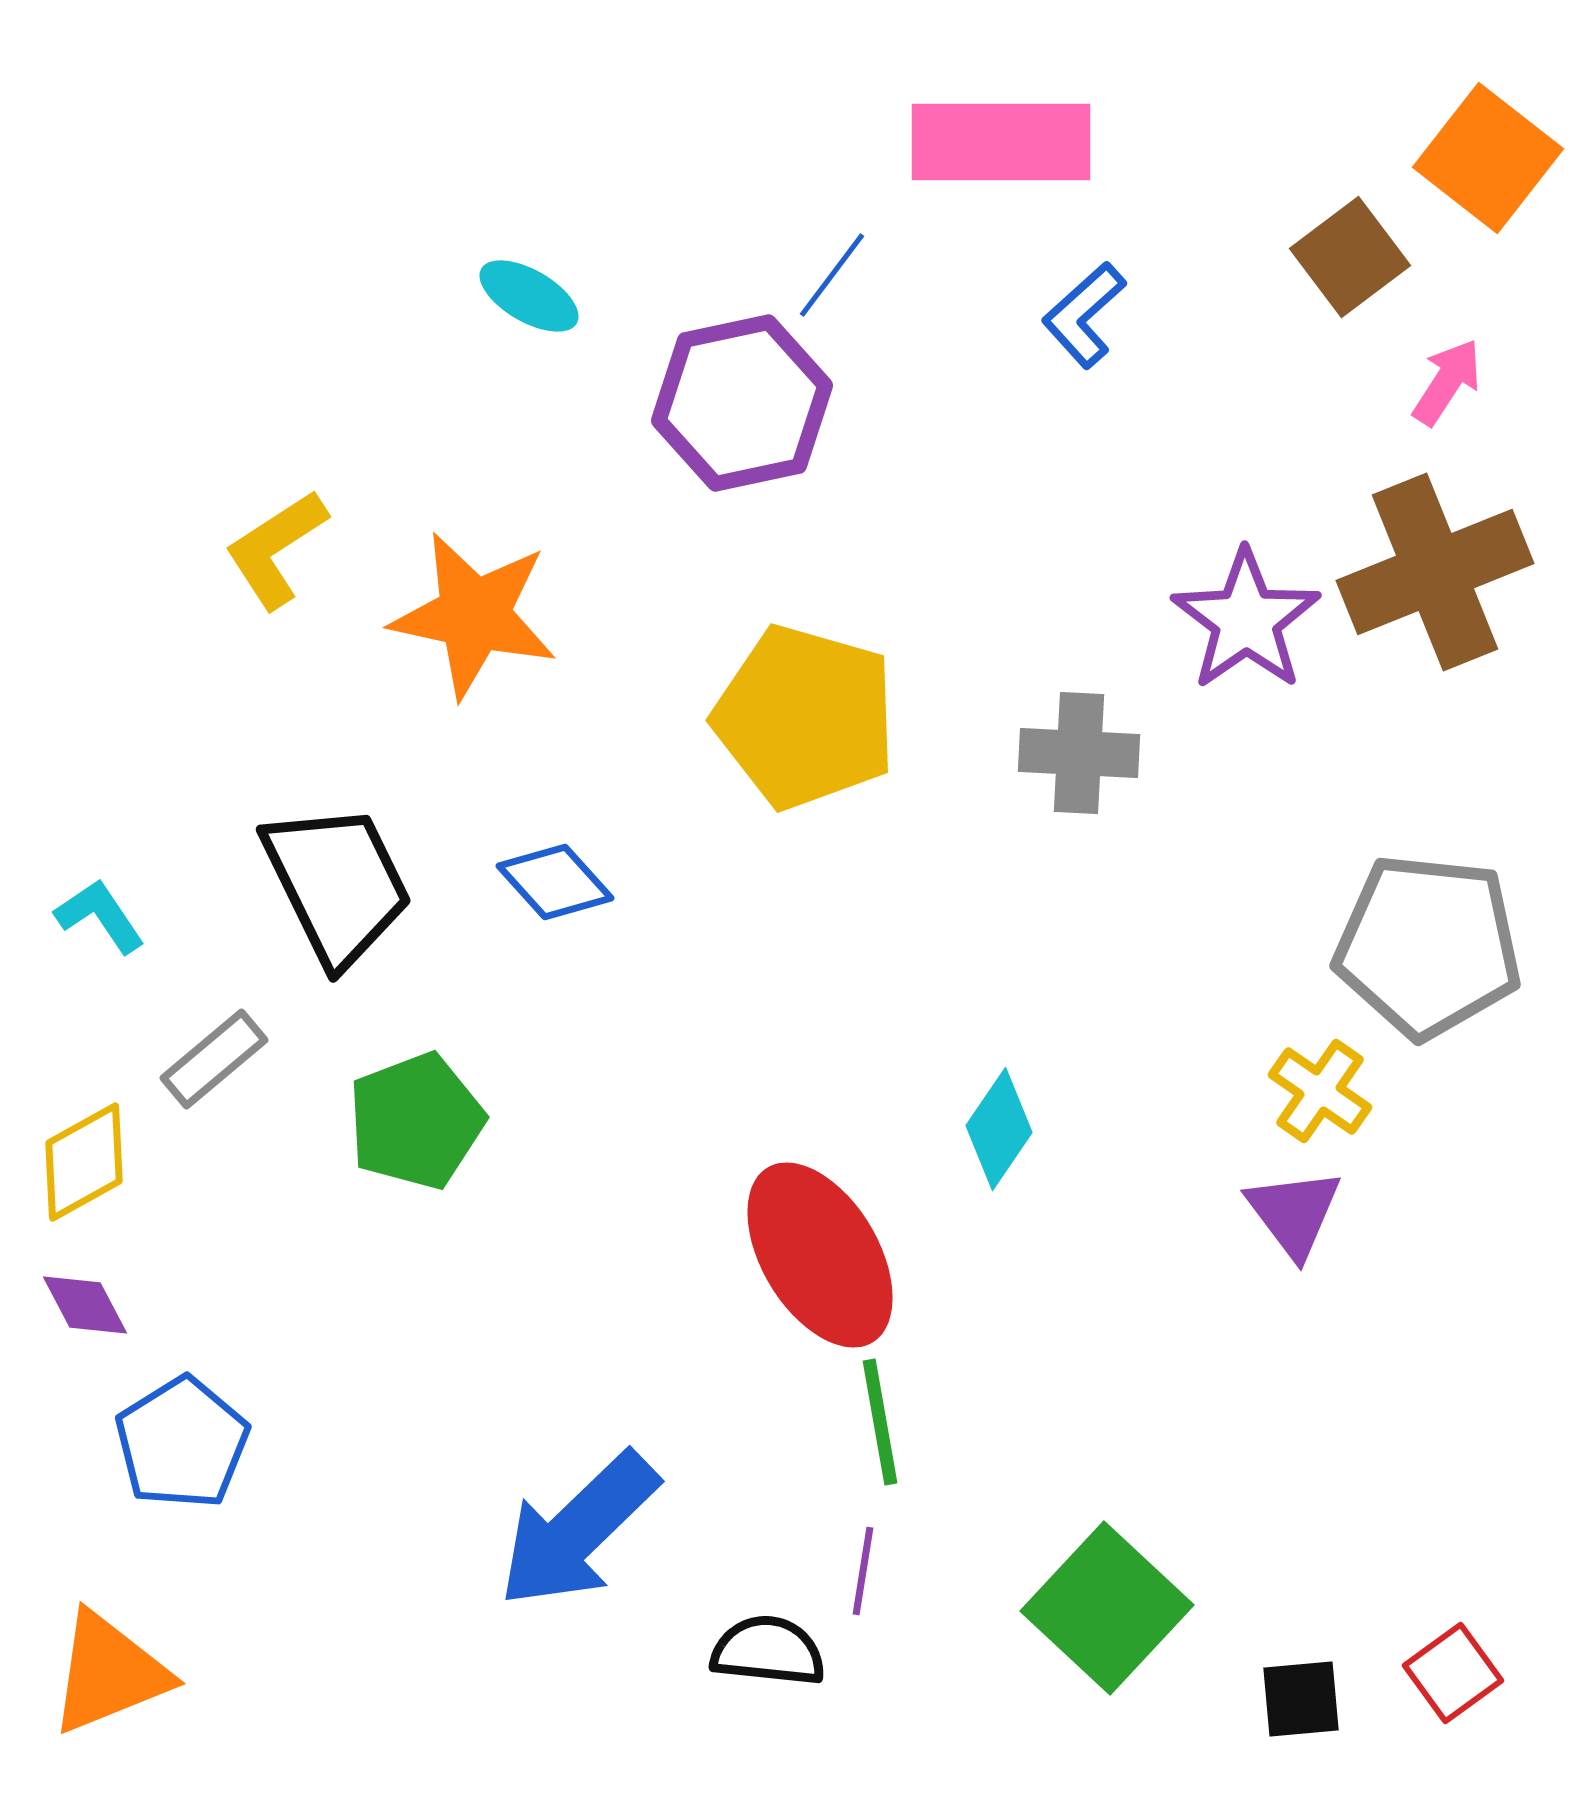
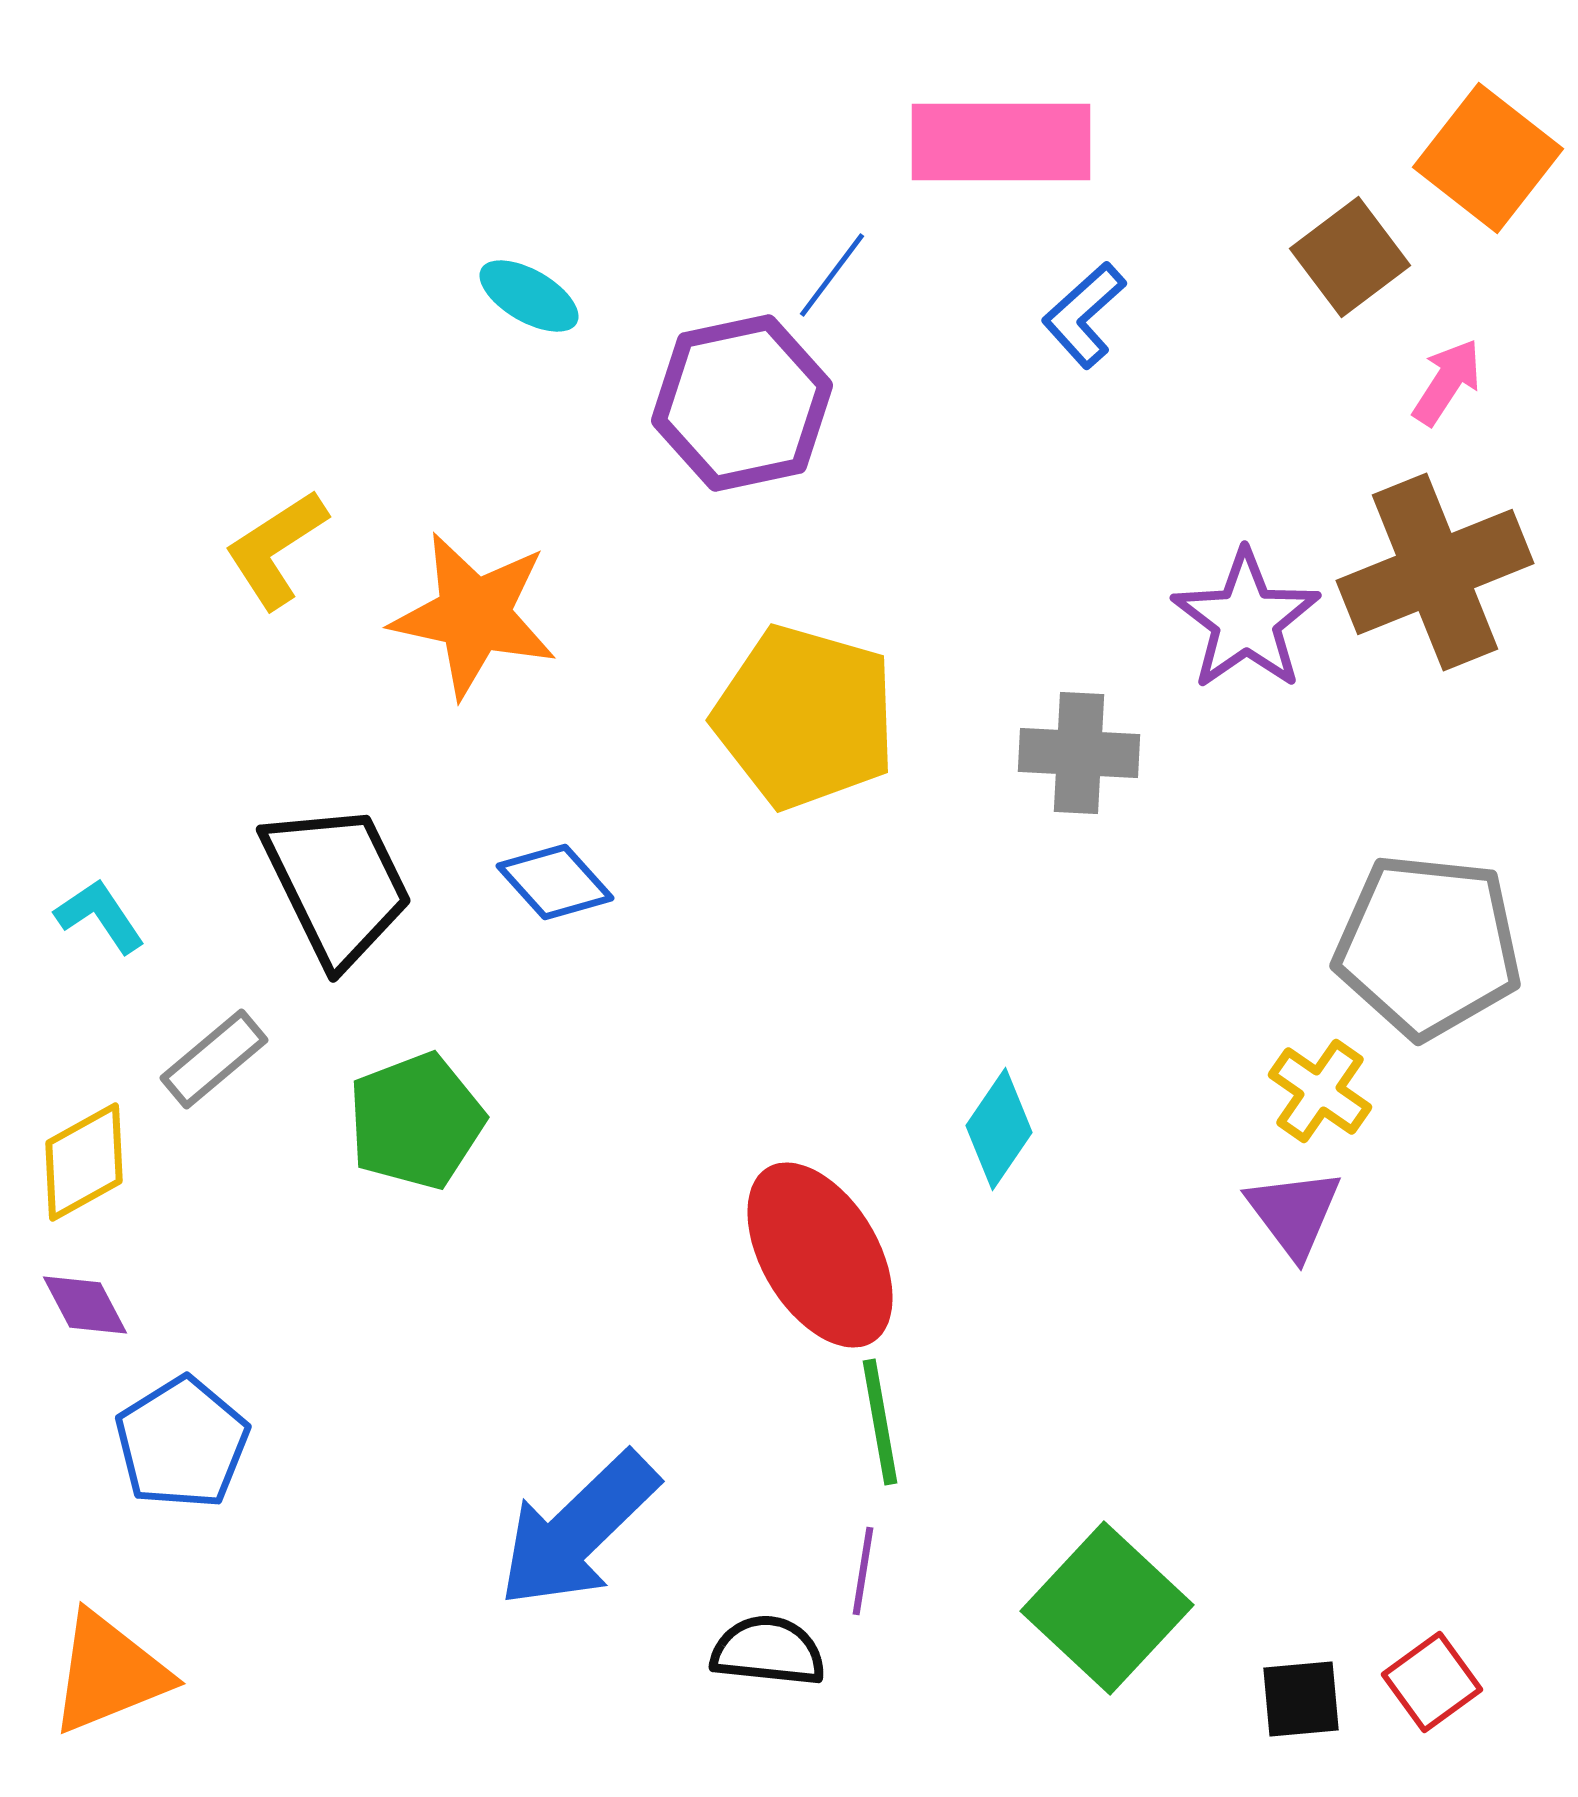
red square: moved 21 px left, 9 px down
